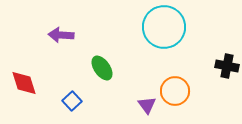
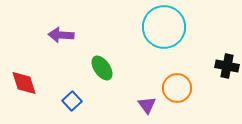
orange circle: moved 2 px right, 3 px up
